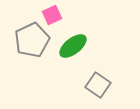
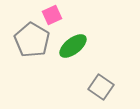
gray pentagon: rotated 16 degrees counterclockwise
gray square: moved 3 px right, 2 px down
